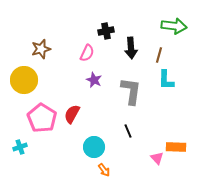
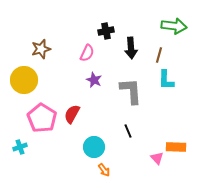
gray L-shape: rotated 12 degrees counterclockwise
